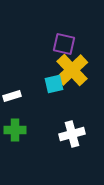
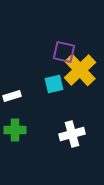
purple square: moved 8 px down
yellow cross: moved 8 px right
